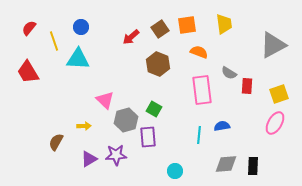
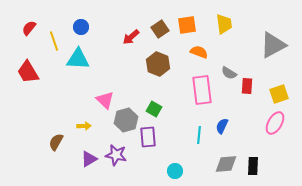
blue semicircle: rotated 56 degrees counterclockwise
purple star: rotated 15 degrees clockwise
